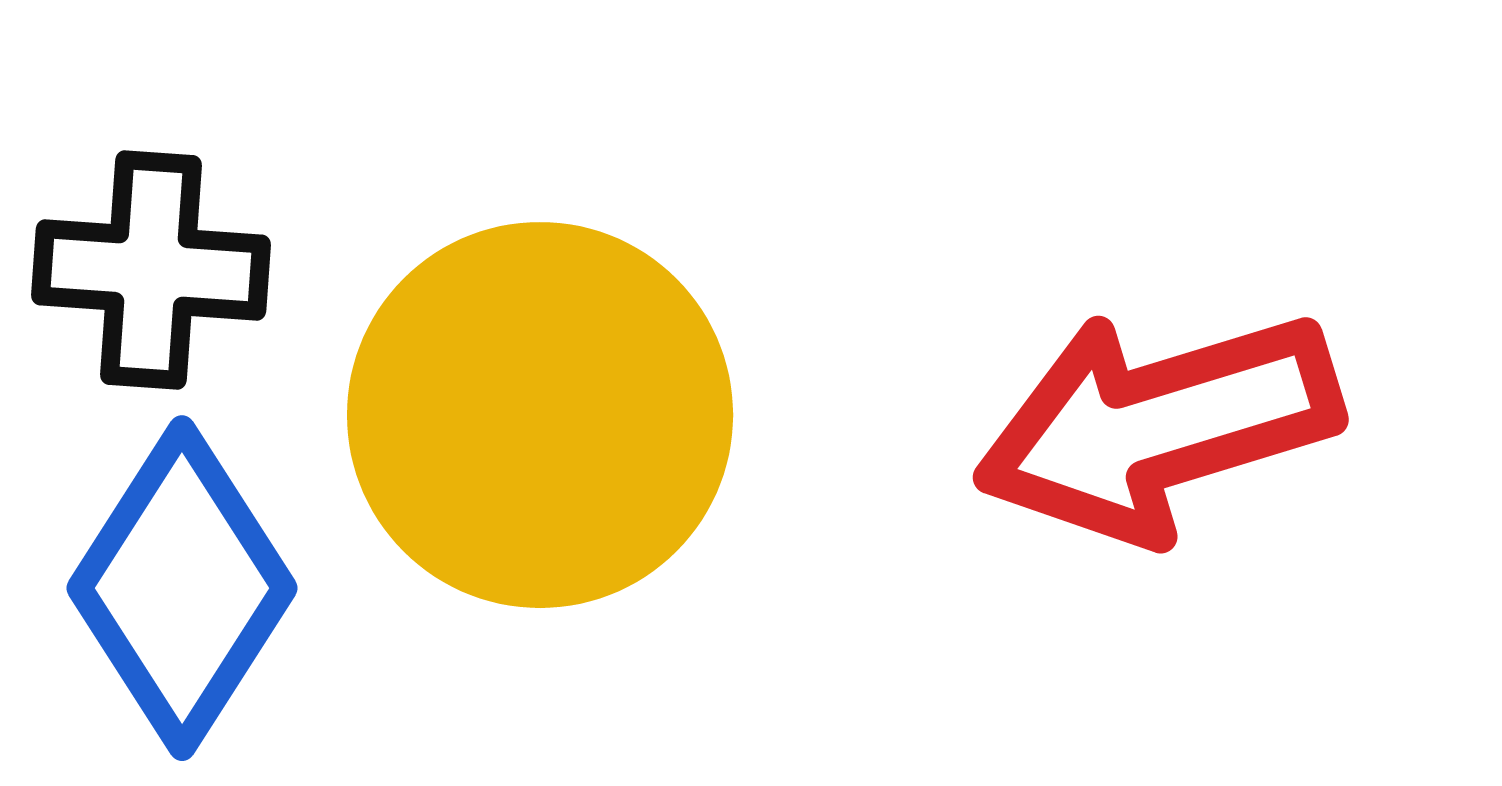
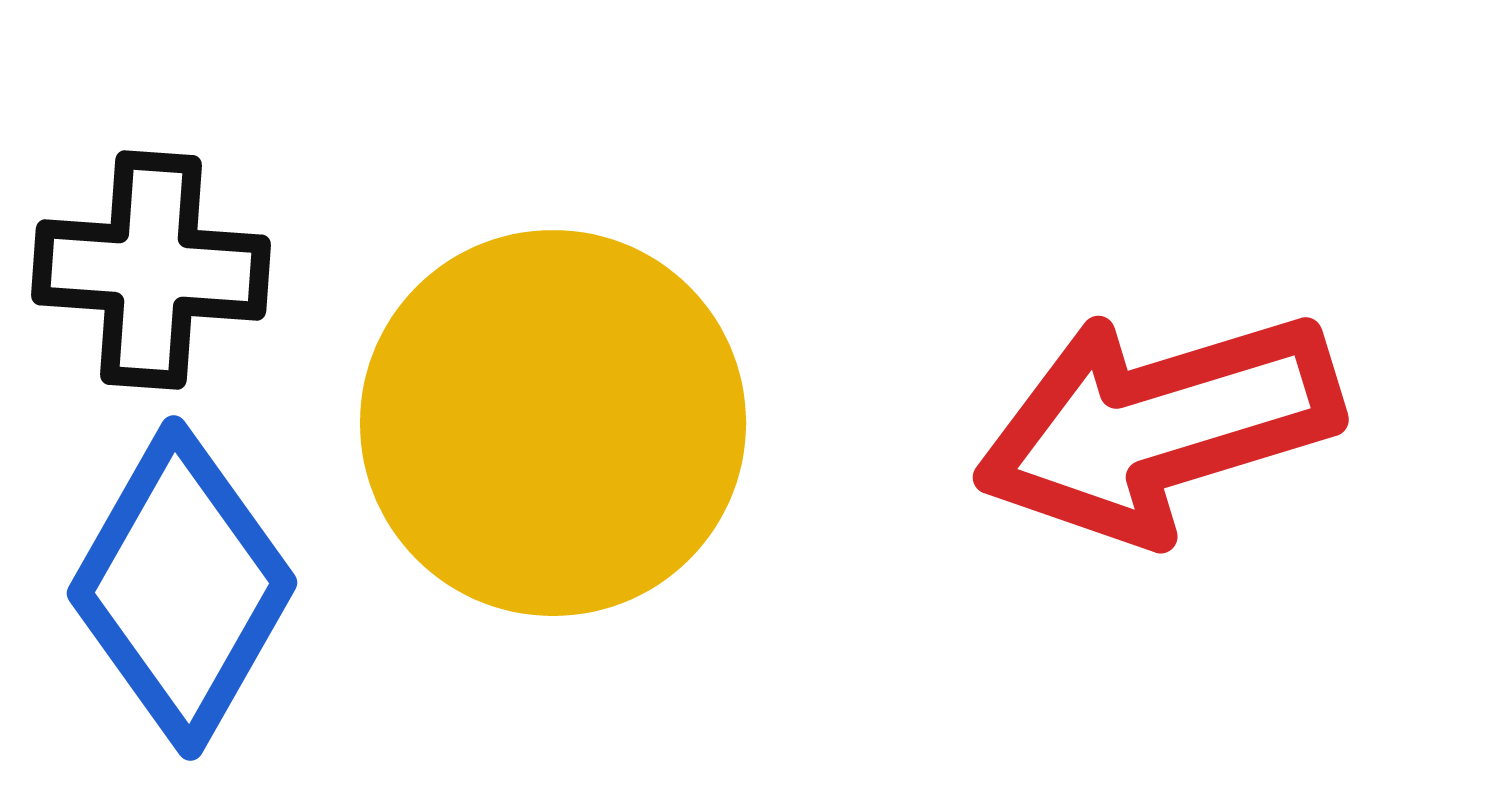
yellow circle: moved 13 px right, 8 px down
blue diamond: rotated 3 degrees counterclockwise
